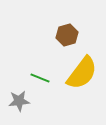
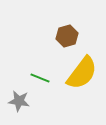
brown hexagon: moved 1 px down
gray star: rotated 15 degrees clockwise
